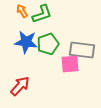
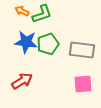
orange arrow: rotated 32 degrees counterclockwise
pink square: moved 13 px right, 20 px down
red arrow: moved 2 px right, 5 px up; rotated 15 degrees clockwise
